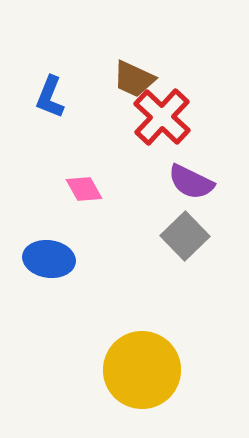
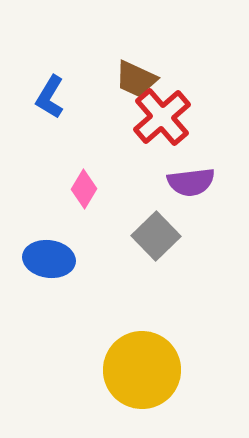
brown trapezoid: moved 2 px right
blue L-shape: rotated 9 degrees clockwise
red cross: rotated 6 degrees clockwise
purple semicircle: rotated 33 degrees counterclockwise
pink diamond: rotated 60 degrees clockwise
gray square: moved 29 px left
